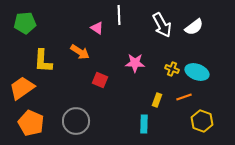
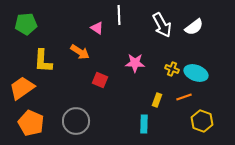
green pentagon: moved 1 px right, 1 px down
cyan ellipse: moved 1 px left, 1 px down
